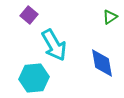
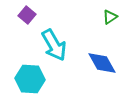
purple square: moved 2 px left
blue diamond: rotated 20 degrees counterclockwise
cyan hexagon: moved 4 px left, 1 px down; rotated 8 degrees clockwise
